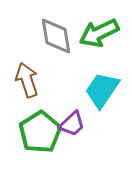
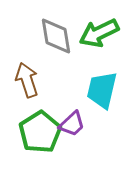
cyan trapezoid: rotated 21 degrees counterclockwise
